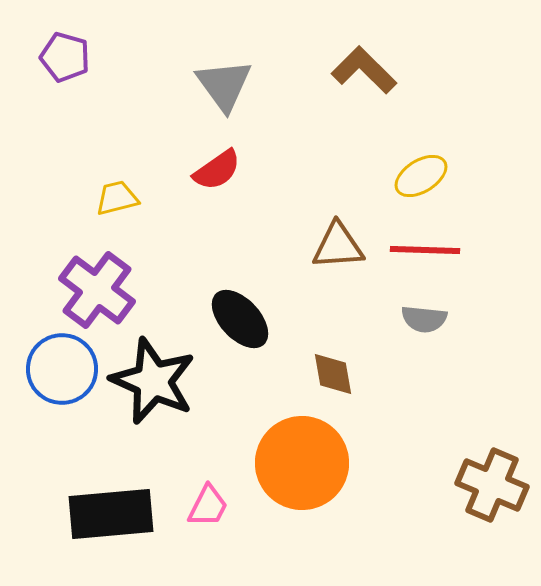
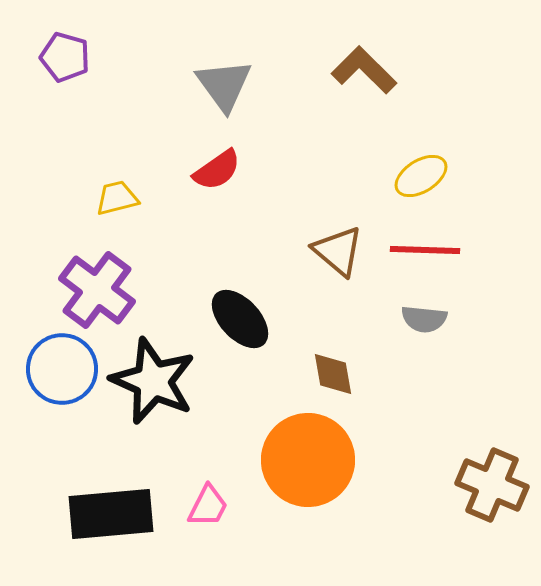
brown triangle: moved 5 px down; rotated 44 degrees clockwise
orange circle: moved 6 px right, 3 px up
